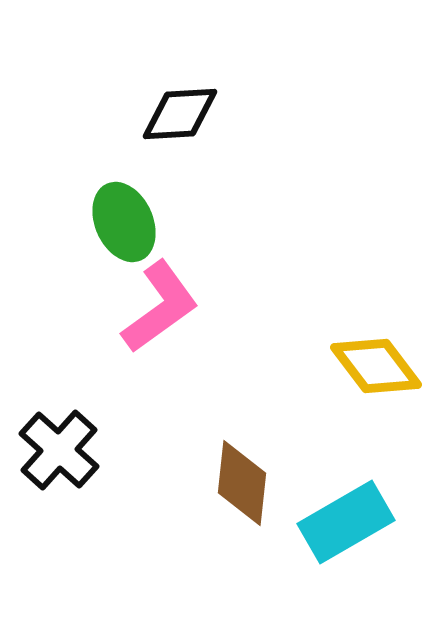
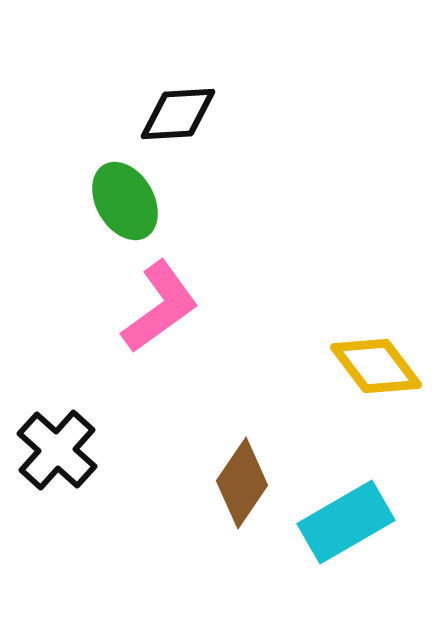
black diamond: moved 2 px left
green ellipse: moved 1 px right, 21 px up; rotated 6 degrees counterclockwise
black cross: moved 2 px left
brown diamond: rotated 28 degrees clockwise
